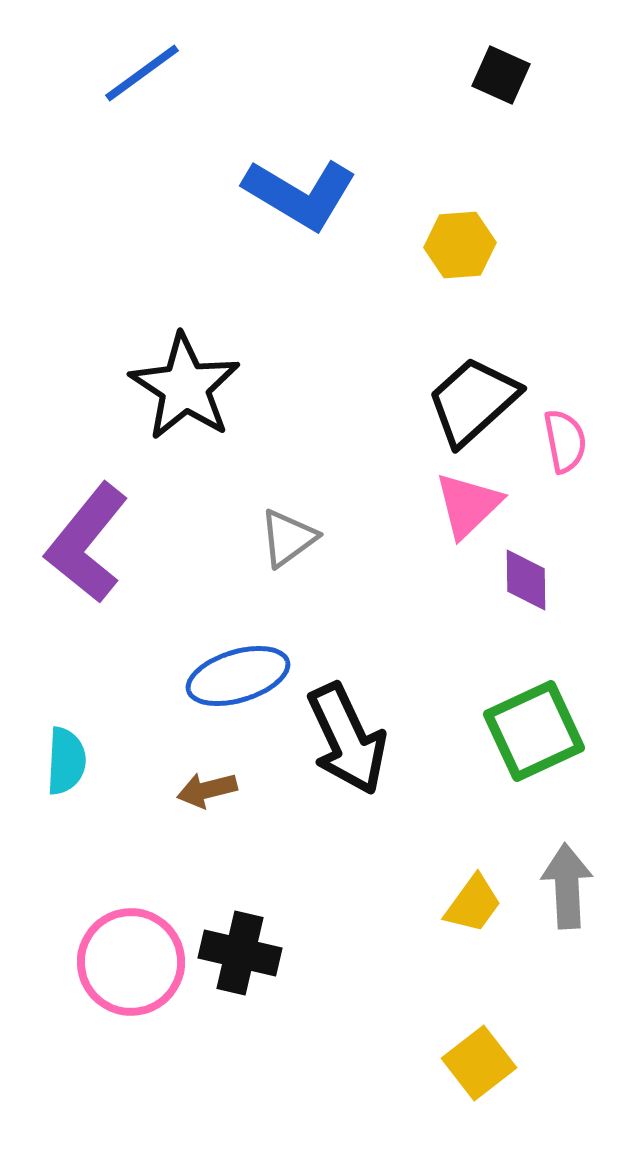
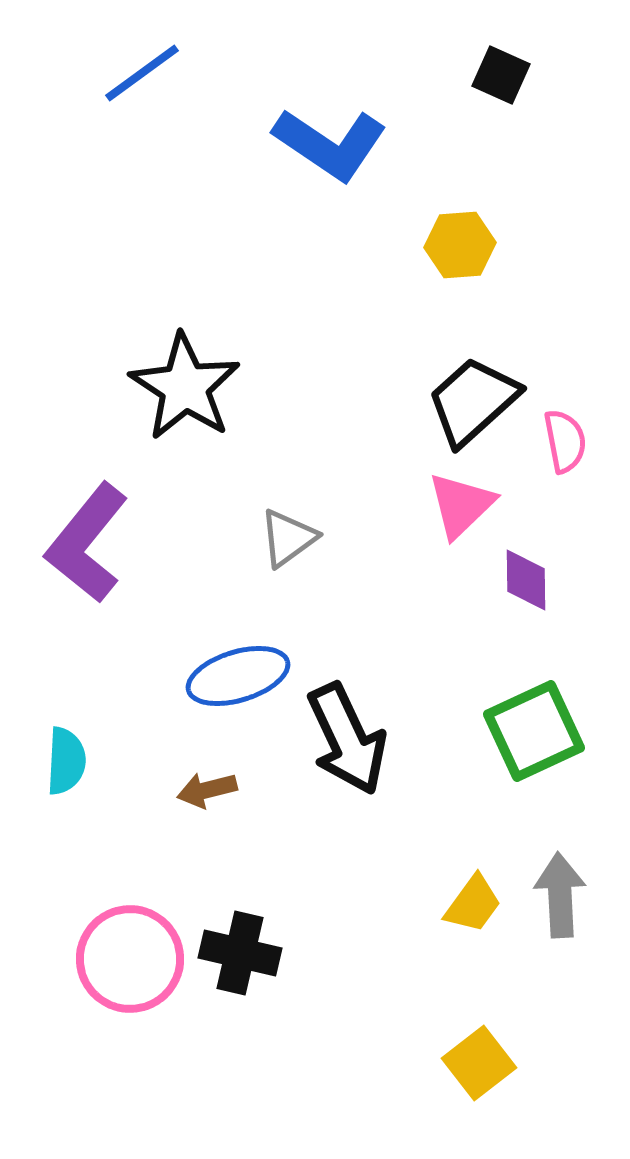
blue L-shape: moved 30 px right, 50 px up; rotated 3 degrees clockwise
pink triangle: moved 7 px left
gray arrow: moved 7 px left, 9 px down
pink circle: moved 1 px left, 3 px up
